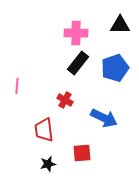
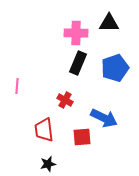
black triangle: moved 11 px left, 2 px up
black rectangle: rotated 15 degrees counterclockwise
red square: moved 16 px up
